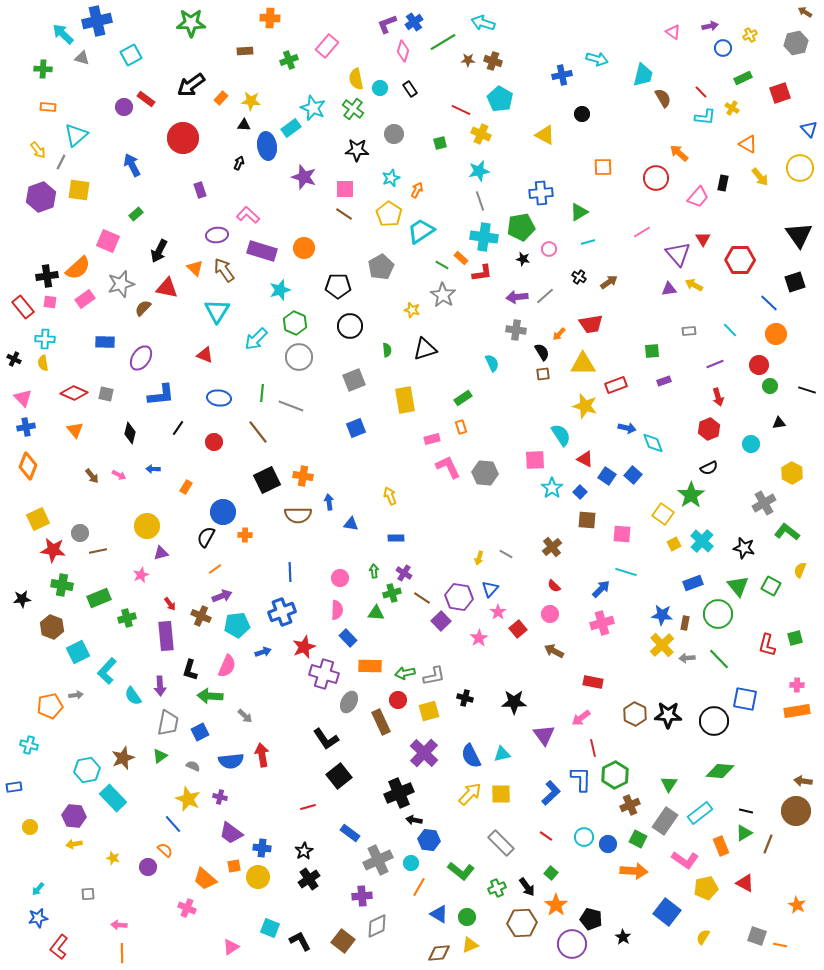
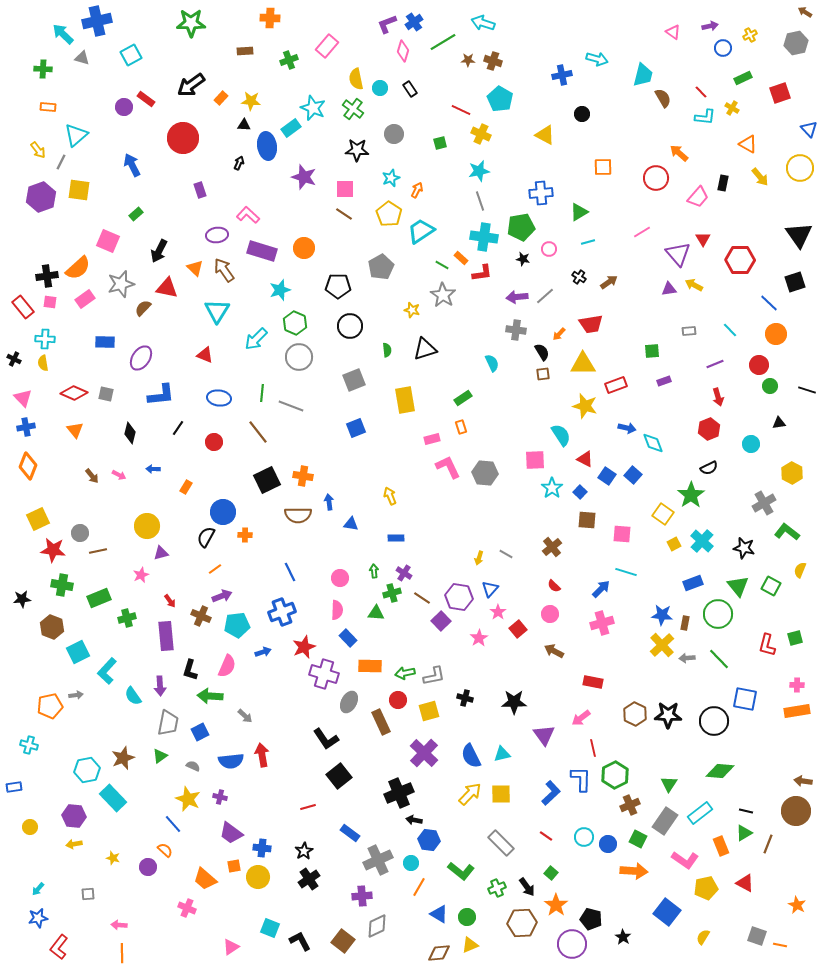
blue line at (290, 572): rotated 24 degrees counterclockwise
red arrow at (170, 604): moved 3 px up
